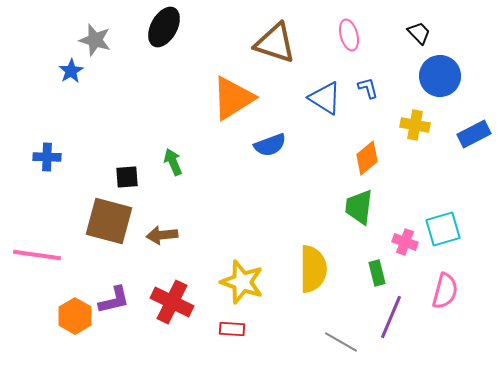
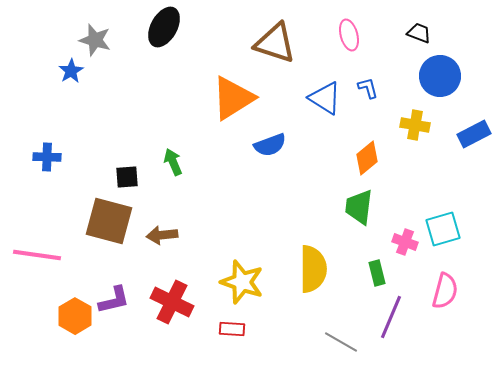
black trapezoid: rotated 25 degrees counterclockwise
